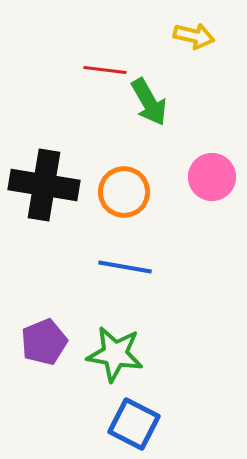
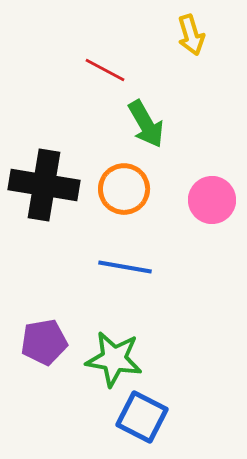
yellow arrow: moved 3 px left, 1 px up; rotated 60 degrees clockwise
red line: rotated 21 degrees clockwise
green arrow: moved 3 px left, 22 px down
pink circle: moved 23 px down
orange circle: moved 3 px up
purple pentagon: rotated 12 degrees clockwise
green star: moved 1 px left, 5 px down
blue square: moved 8 px right, 7 px up
